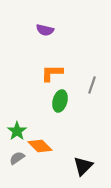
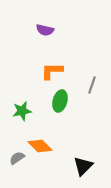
orange L-shape: moved 2 px up
green star: moved 5 px right, 20 px up; rotated 24 degrees clockwise
